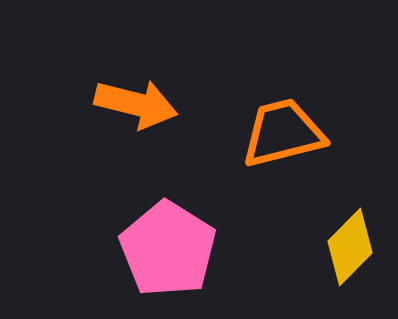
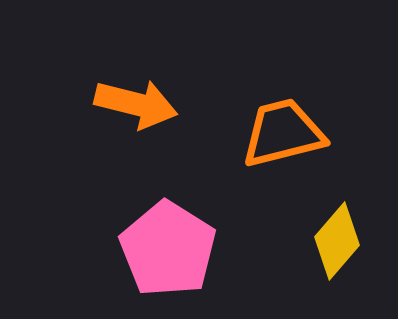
yellow diamond: moved 13 px left, 6 px up; rotated 4 degrees counterclockwise
